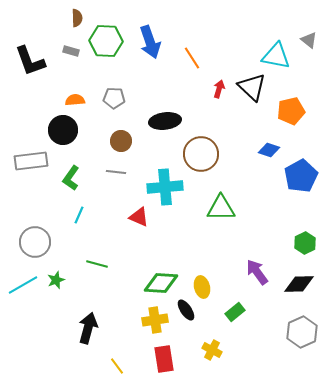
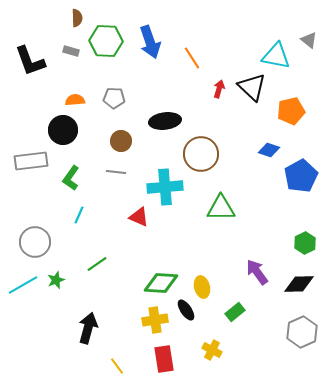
green line at (97, 264): rotated 50 degrees counterclockwise
